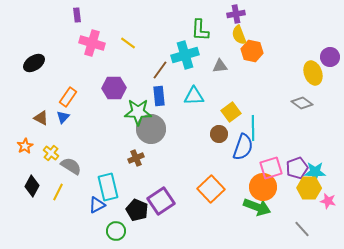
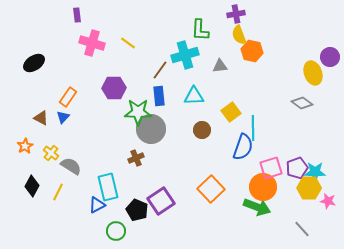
brown circle at (219, 134): moved 17 px left, 4 px up
